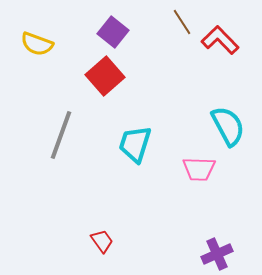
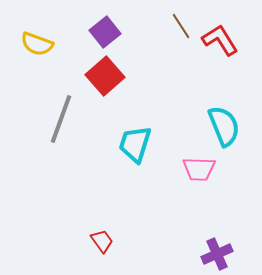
brown line: moved 1 px left, 4 px down
purple square: moved 8 px left; rotated 12 degrees clockwise
red L-shape: rotated 12 degrees clockwise
cyan semicircle: moved 4 px left; rotated 6 degrees clockwise
gray line: moved 16 px up
